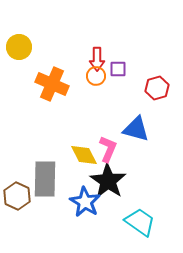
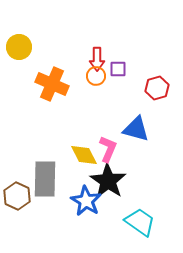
blue star: moved 1 px right, 1 px up
